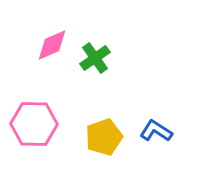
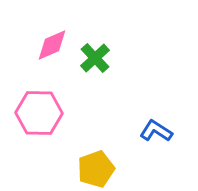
green cross: rotated 8 degrees counterclockwise
pink hexagon: moved 5 px right, 11 px up
yellow pentagon: moved 8 px left, 32 px down
